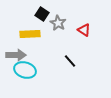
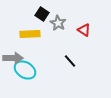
gray arrow: moved 3 px left, 3 px down
cyan ellipse: rotated 15 degrees clockwise
